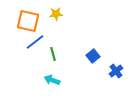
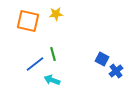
blue line: moved 22 px down
blue square: moved 9 px right, 3 px down; rotated 24 degrees counterclockwise
